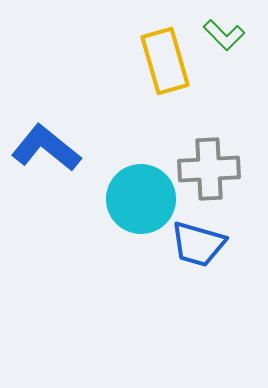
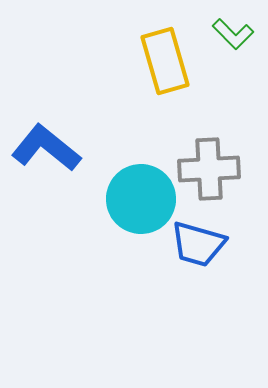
green L-shape: moved 9 px right, 1 px up
